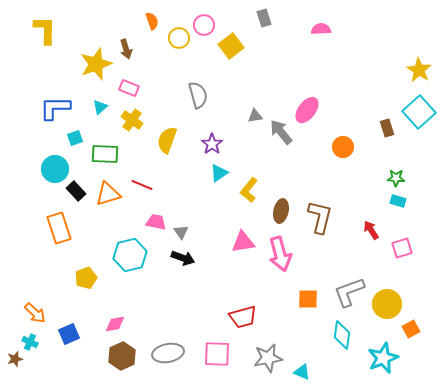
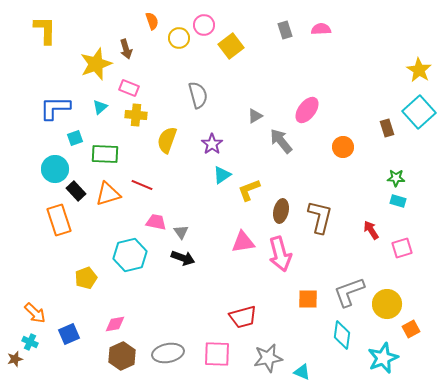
gray rectangle at (264, 18): moved 21 px right, 12 px down
gray triangle at (255, 116): rotated 21 degrees counterclockwise
yellow cross at (132, 120): moved 4 px right, 5 px up; rotated 30 degrees counterclockwise
gray arrow at (281, 132): moved 9 px down
cyan triangle at (219, 173): moved 3 px right, 2 px down
yellow L-shape at (249, 190): rotated 30 degrees clockwise
orange rectangle at (59, 228): moved 8 px up
